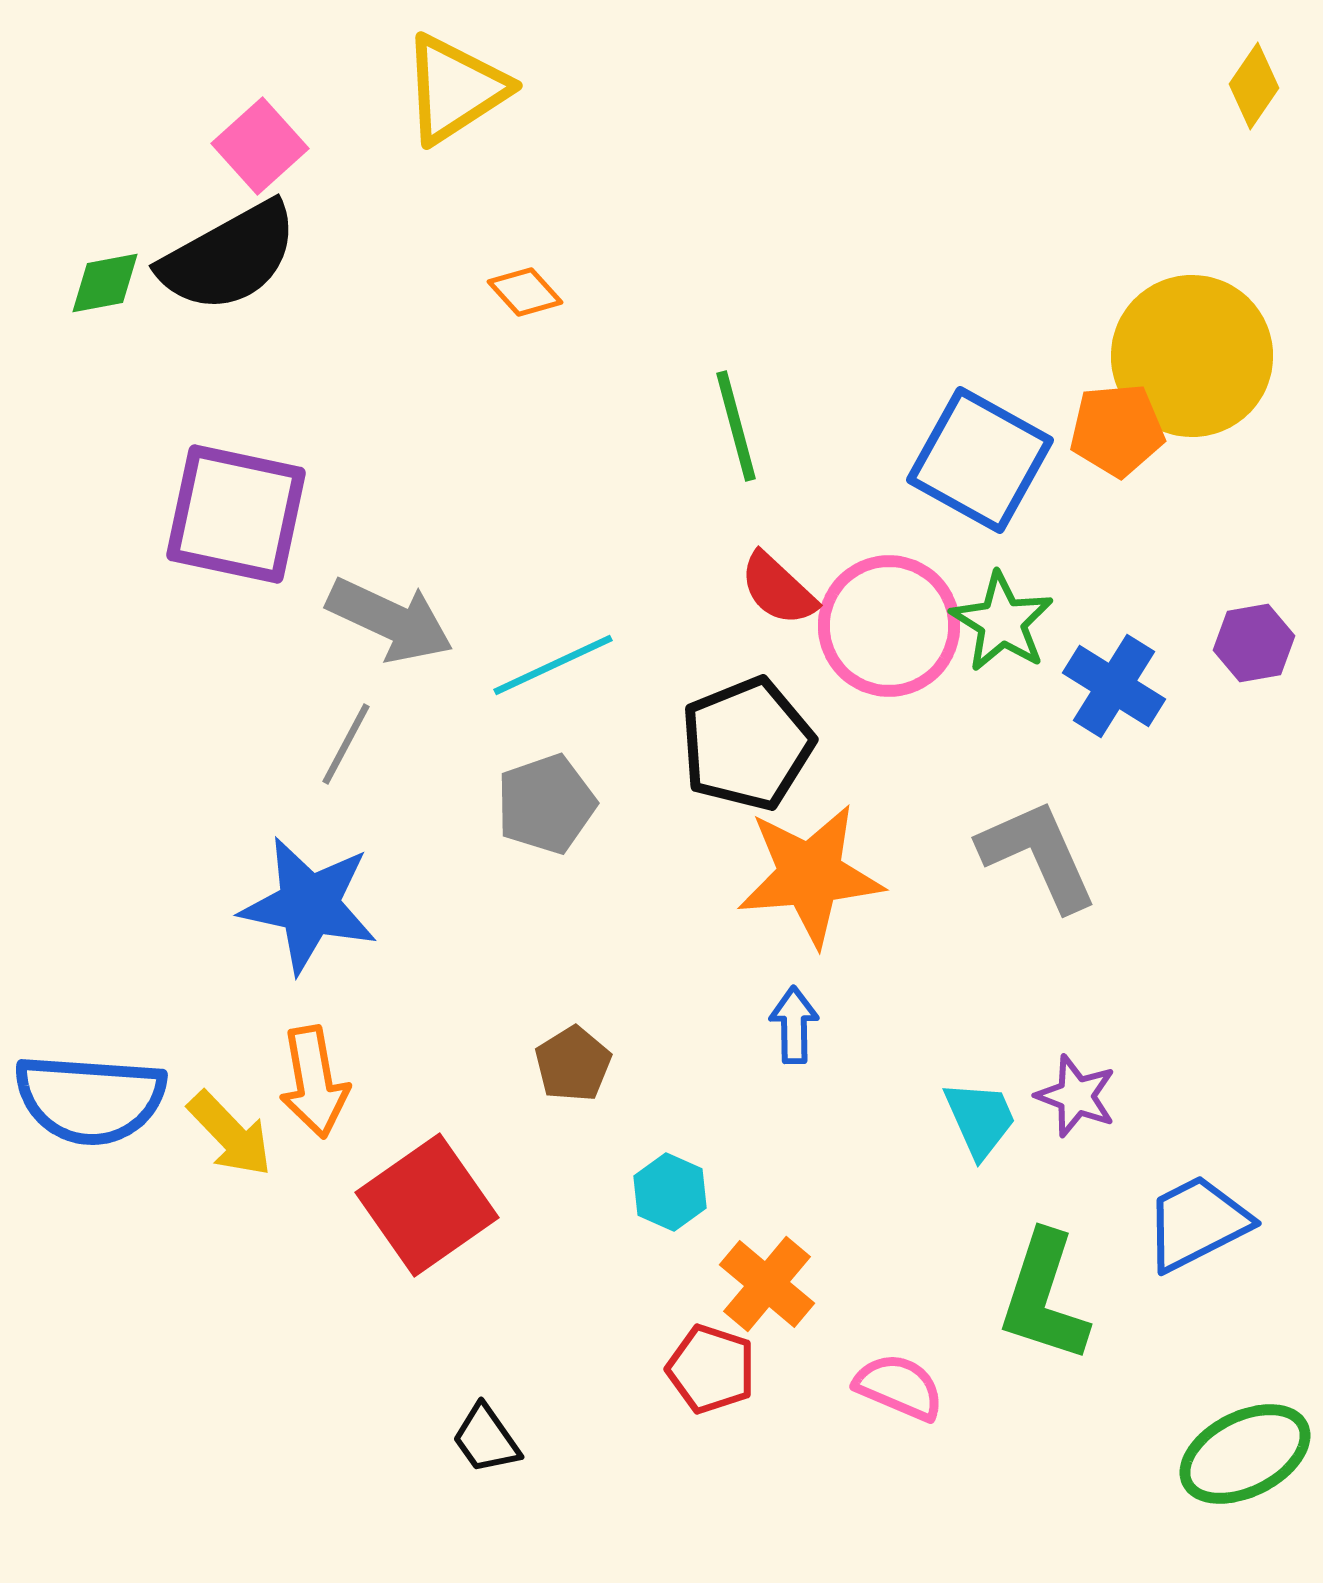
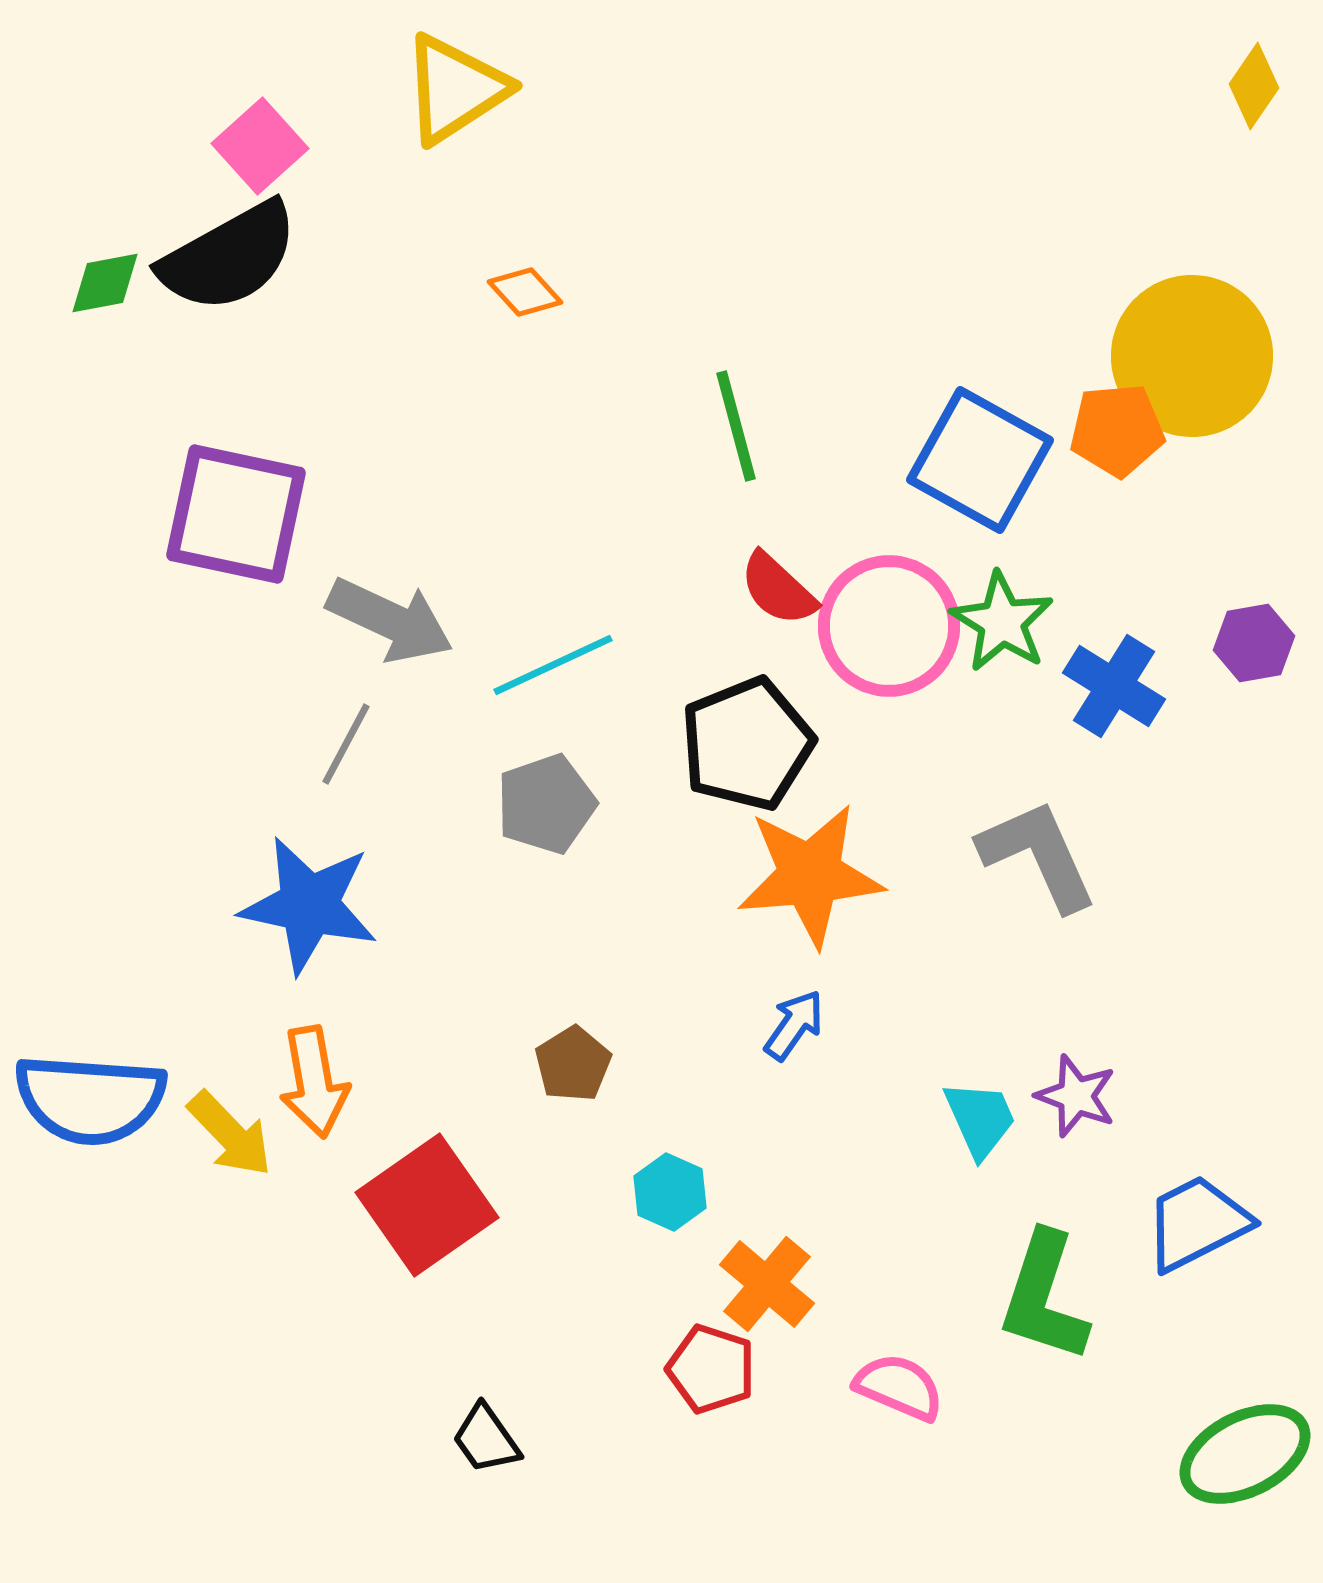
blue arrow: rotated 36 degrees clockwise
